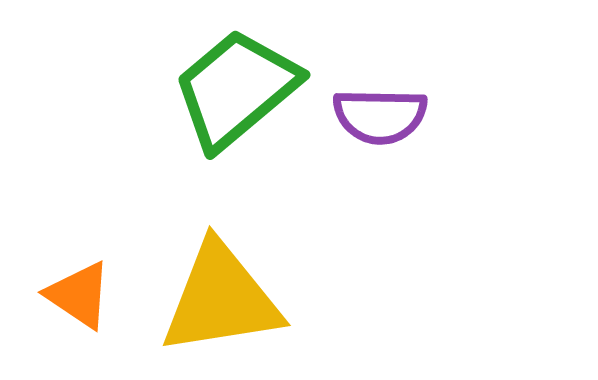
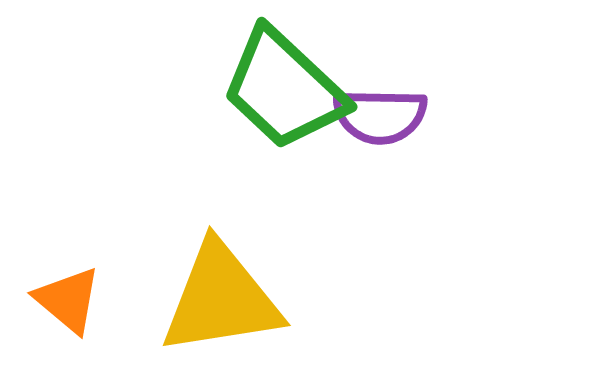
green trapezoid: moved 48 px right; rotated 97 degrees counterclockwise
orange triangle: moved 11 px left, 5 px down; rotated 6 degrees clockwise
